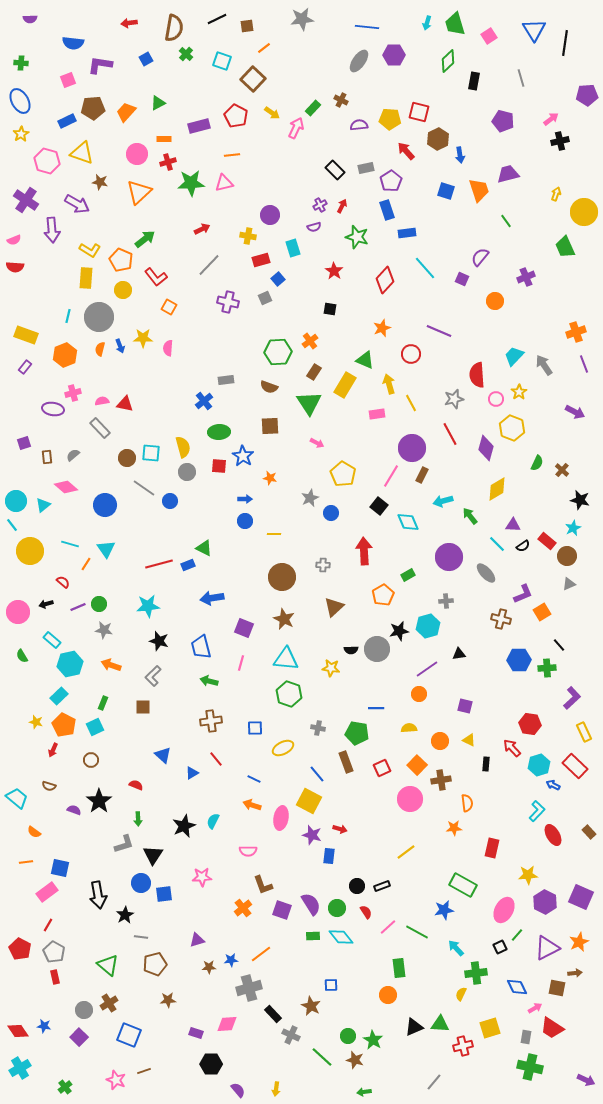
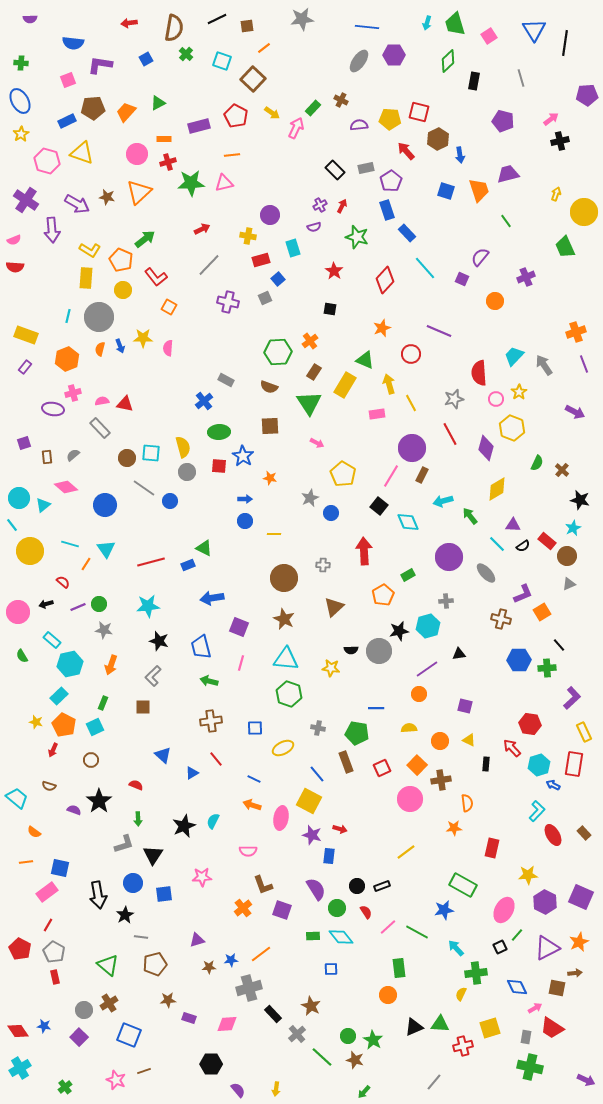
brown star at (100, 182): moved 7 px right, 15 px down
blue rectangle at (407, 233): rotated 54 degrees clockwise
orange hexagon at (65, 355): moved 2 px right, 4 px down
red semicircle at (477, 375): moved 2 px right, 2 px up
gray rectangle at (226, 380): rotated 35 degrees clockwise
cyan circle at (16, 501): moved 3 px right, 3 px up
red line at (159, 564): moved 8 px left, 2 px up
brown circle at (282, 577): moved 2 px right, 1 px down
purple square at (244, 628): moved 5 px left, 1 px up
gray circle at (377, 649): moved 2 px right, 2 px down
orange arrow at (111, 665): rotated 90 degrees counterclockwise
red rectangle at (575, 766): moved 1 px left, 2 px up; rotated 55 degrees clockwise
brown rectangle at (589, 832): moved 5 px left, 1 px down
blue circle at (141, 883): moved 8 px left
purple semicircle at (311, 904): moved 5 px right, 15 px up
blue square at (331, 985): moved 16 px up
purple rectangle at (196, 1033): moved 7 px left, 15 px up
gray cross at (291, 1035): moved 6 px right, 1 px up; rotated 24 degrees clockwise
green arrow at (364, 1092): rotated 40 degrees counterclockwise
